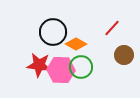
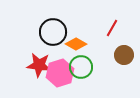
red line: rotated 12 degrees counterclockwise
pink hexagon: moved 1 px left, 3 px down; rotated 20 degrees counterclockwise
